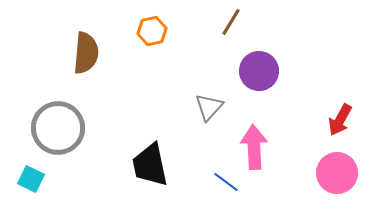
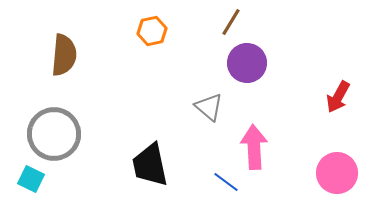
brown semicircle: moved 22 px left, 2 px down
purple circle: moved 12 px left, 8 px up
gray triangle: rotated 32 degrees counterclockwise
red arrow: moved 2 px left, 23 px up
gray circle: moved 4 px left, 6 px down
